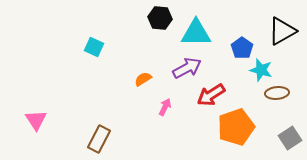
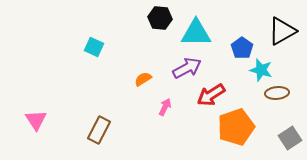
brown rectangle: moved 9 px up
